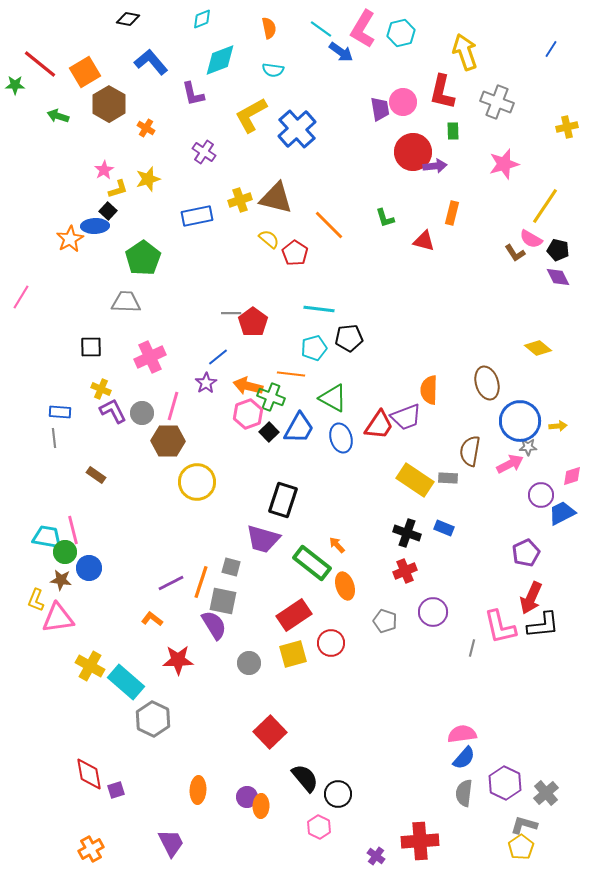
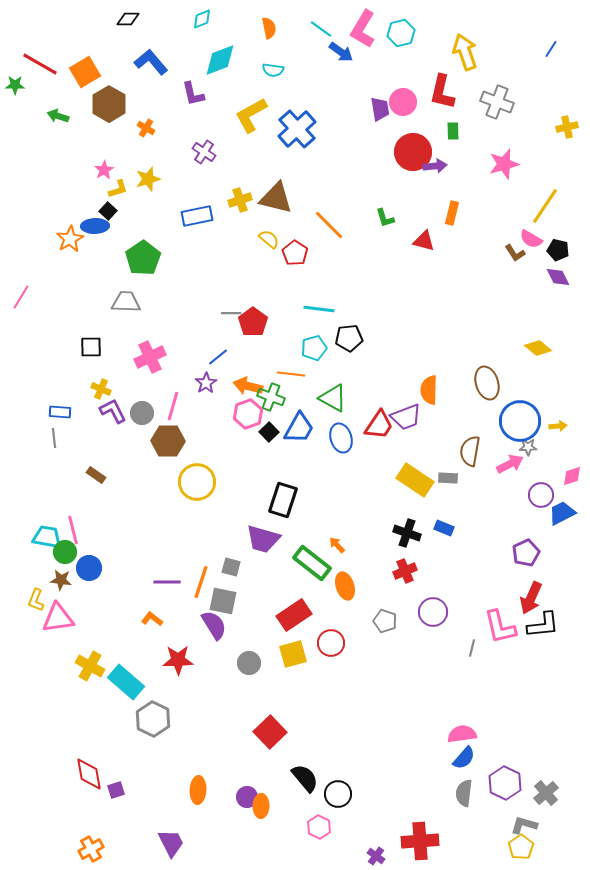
black diamond at (128, 19): rotated 10 degrees counterclockwise
red line at (40, 64): rotated 9 degrees counterclockwise
purple line at (171, 583): moved 4 px left, 1 px up; rotated 28 degrees clockwise
